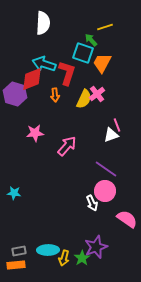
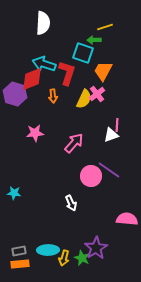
green arrow: moved 3 px right; rotated 48 degrees counterclockwise
orange trapezoid: moved 1 px right, 8 px down
orange arrow: moved 2 px left, 1 px down
pink line: rotated 24 degrees clockwise
pink arrow: moved 7 px right, 3 px up
purple line: moved 3 px right, 1 px down
pink circle: moved 14 px left, 15 px up
white arrow: moved 21 px left
pink semicircle: rotated 30 degrees counterclockwise
purple star: moved 1 px down; rotated 10 degrees counterclockwise
green star: rotated 14 degrees counterclockwise
orange rectangle: moved 4 px right, 1 px up
